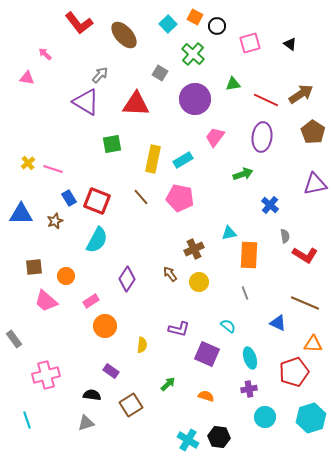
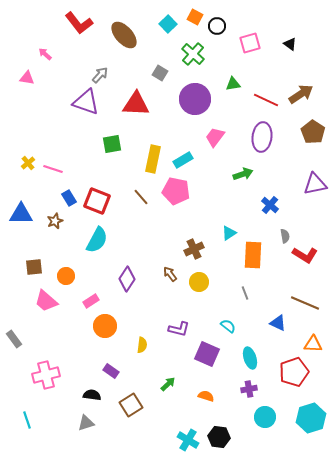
purple triangle at (86, 102): rotated 12 degrees counterclockwise
pink pentagon at (180, 198): moved 4 px left, 7 px up
cyan triangle at (229, 233): rotated 21 degrees counterclockwise
orange rectangle at (249, 255): moved 4 px right
